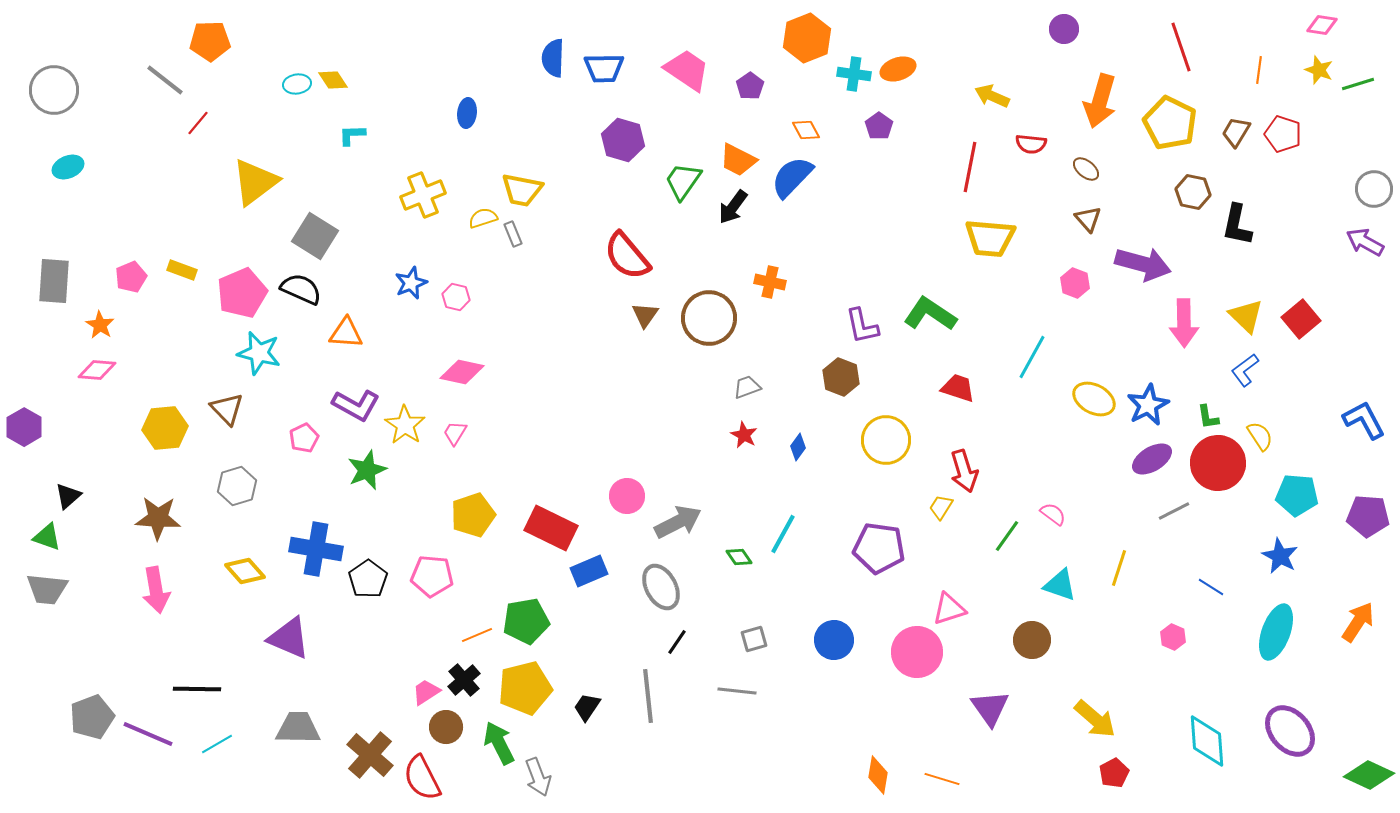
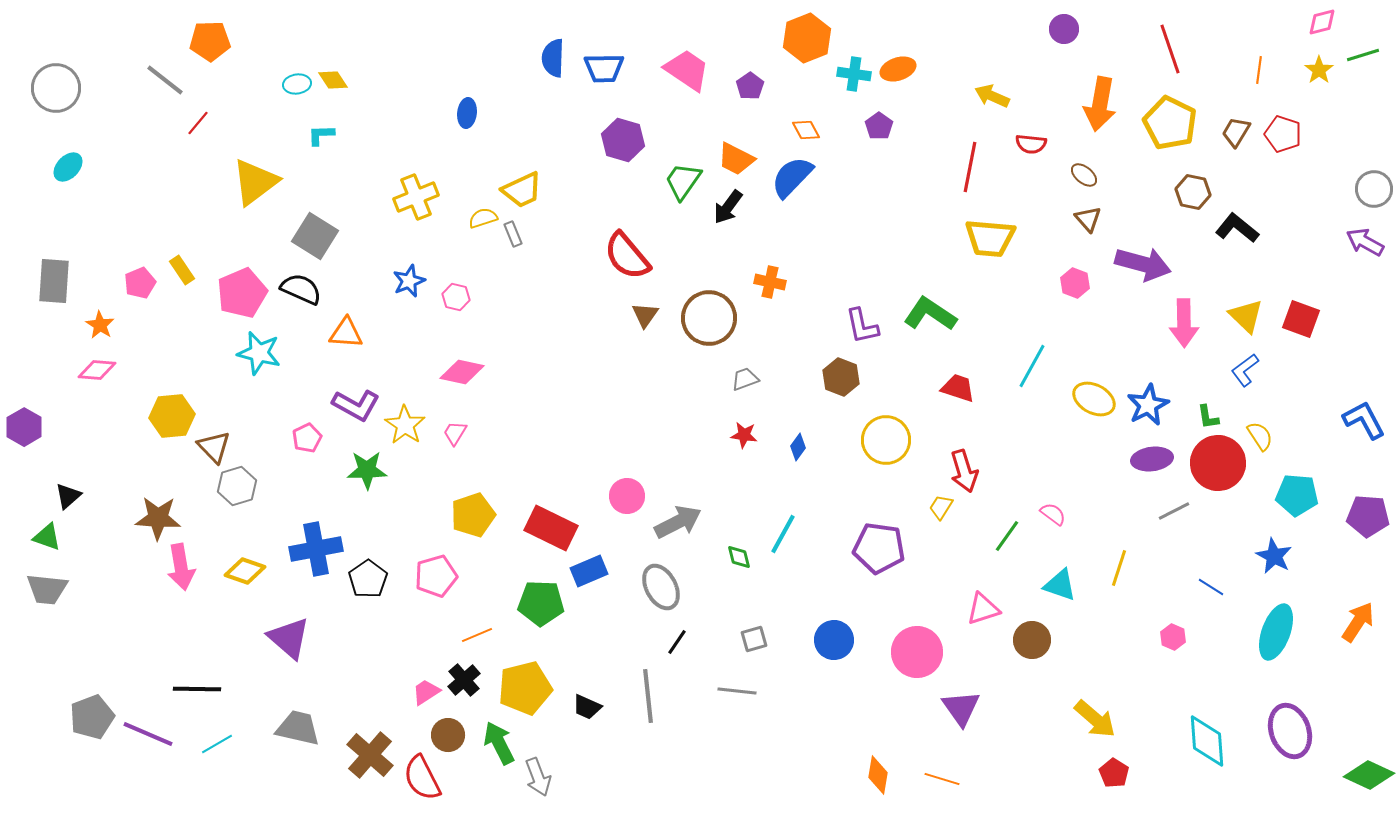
pink diamond at (1322, 25): moved 3 px up; rotated 24 degrees counterclockwise
red line at (1181, 47): moved 11 px left, 2 px down
yellow star at (1319, 70): rotated 16 degrees clockwise
green line at (1358, 84): moved 5 px right, 29 px up
gray circle at (54, 90): moved 2 px right, 2 px up
orange arrow at (1100, 101): moved 3 px down; rotated 6 degrees counterclockwise
cyan L-shape at (352, 135): moved 31 px left
orange trapezoid at (738, 160): moved 2 px left, 1 px up
cyan ellipse at (68, 167): rotated 24 degrees counterclockwise
brown ellipse at (1086, 169): moved 2 px left, 6 px down
yellow trapezoid at (522, 190): rotated 36 degrees counterclockwise
yellow cross at (423, 195): moved 7 px left, 2 px down
black arrow at (733, 207): moved 5 px left
black L-shape at (1237, 225): moved 3 px down; rotated 117 degrees clockwise
yellow rectangle at (182, 270): rotated 36 degrees clockwise
pink pentagon at (131, 277): moved 9 px right, 6 px down
blue star at (411, 283): moved 2 px left, 2 px up
red square at (1301, 319): rotated 30 degrees counterclockwise
cyan line at (1032, 357): moved 9 px down
gray trapezoid at (747, 387): moved 2 px left, 8 px up
brown triangle at (227, 409): moved 13 px left, 38 px down
yellow hexagon at (165, 428): moved 7 px right, 12 px up
red star at (744, 435): rotated 20 degrees counterclockwise
pink pentagon at (304, 438): moved 3 px right
purple ellipse at (1152, 459): rotated 24 degrees clockwise
green star at (367, 470): rotated 21 degrees clockwise
blue cross at (316, 549): rotated 21 degrees counterclockwise
blue star at (1280, 556): moved 6 px left
green diamond at (739, 557): rotated 20 degrees clockwise
yellow diamond at (245, 571): rotated 30 degrees counterclockwise
pink pentagon at (432, 576): moved 4 px right; rotated 21 degrees counterclockwise
pink arrow at (156, 590): moved 25 px right, 23 px up
pink triangle at (949, 609): moved 34 px right
green pentagon at (526, 621): moved 15 px right, 18 px up; rotated 12 degrees clockwise
purple triangle at (289, 638): rotated 18 degrees clockwise
black trapezoid at (587, 707): rotated 100 degrees counterclockwise
purple triangle at (990, 708): moved 29 px left
brown circle at (446, 727): moved 2 px right, 8 px down
gray trapezoid at (298, 728): rotated 12 degrees clockwise
purple ellipse at (1290, 731): rotated 22 degrees clockwise
red pentagon at (1114, 773): rotated 12 degrees counterclockwise
